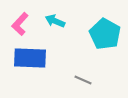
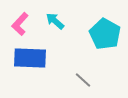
cyan arrow: rotated 18 degrees clockwise
gray line: rotated 18 degrees clockwise
